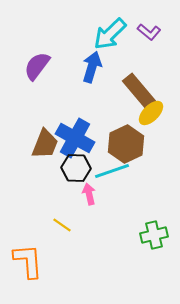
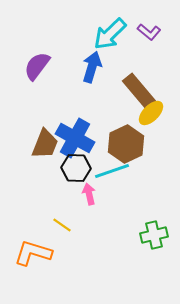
orange L-shape: moved 5 px right, 8 px up; rotated 69 degrees counterclockwise
